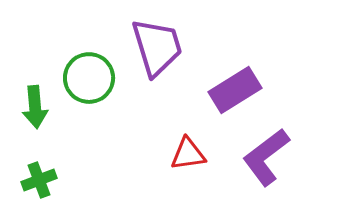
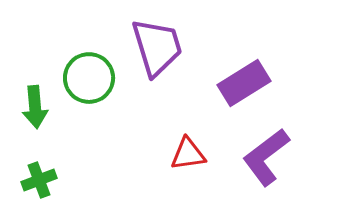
purple rectangle: moved 9 px right, 7 px up
